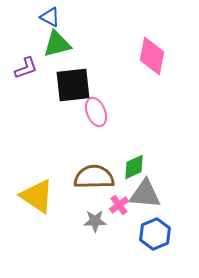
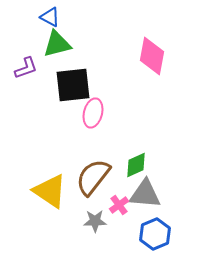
pink ellipse: moved 3 px left, 1 px down; rotated 36 degrees clockwise
green diamond: moved 2 px right, 2 px up
brown semicircle: moved 1 px left; rotated 51 degrees counterclockwise
yellow triangle: moved 13 px right, 5 px up
